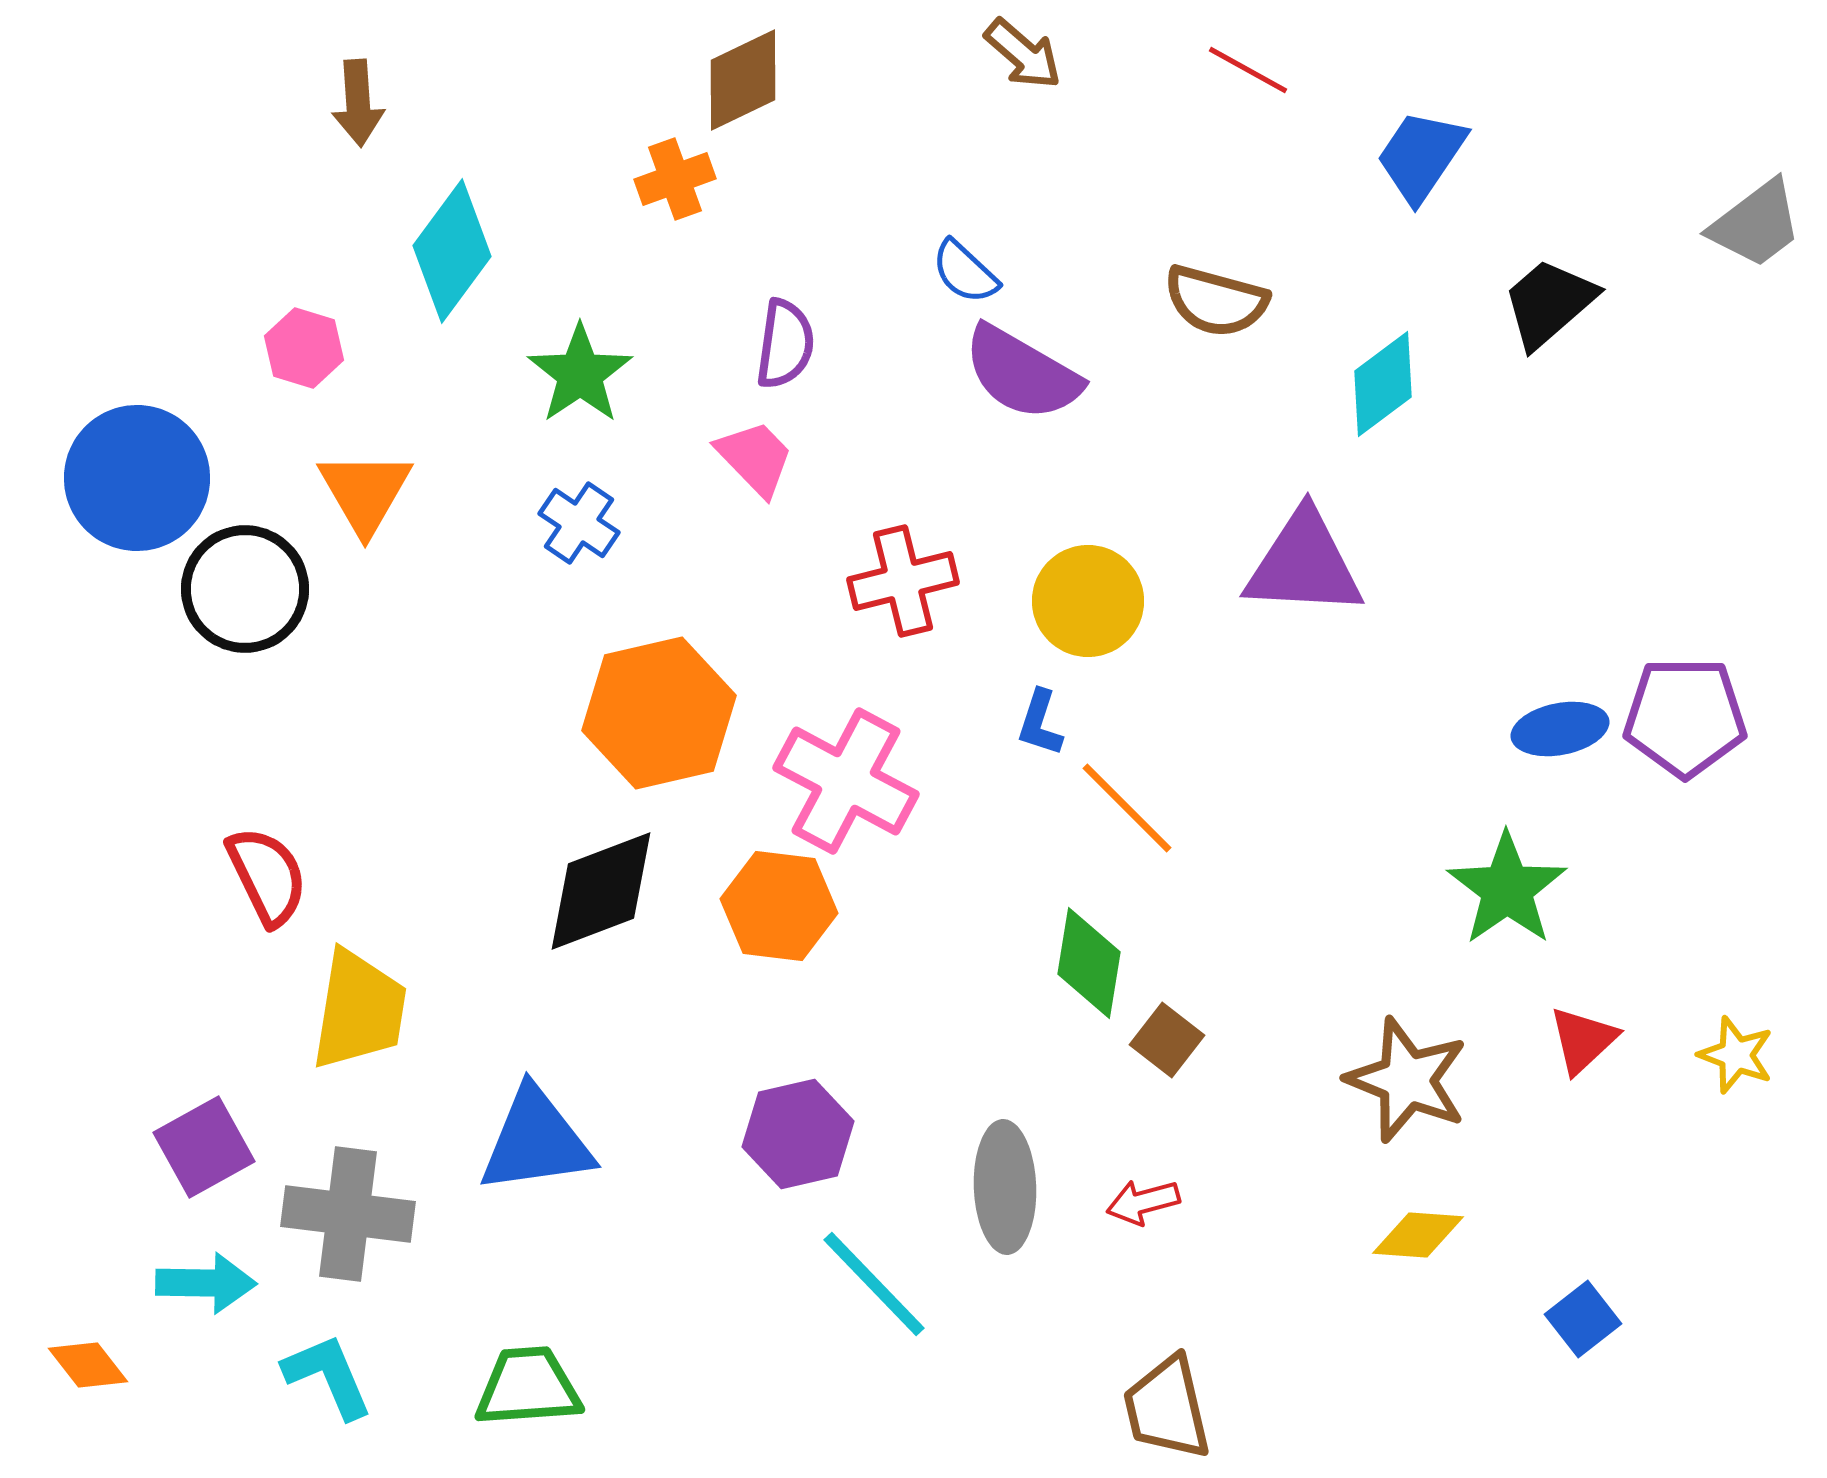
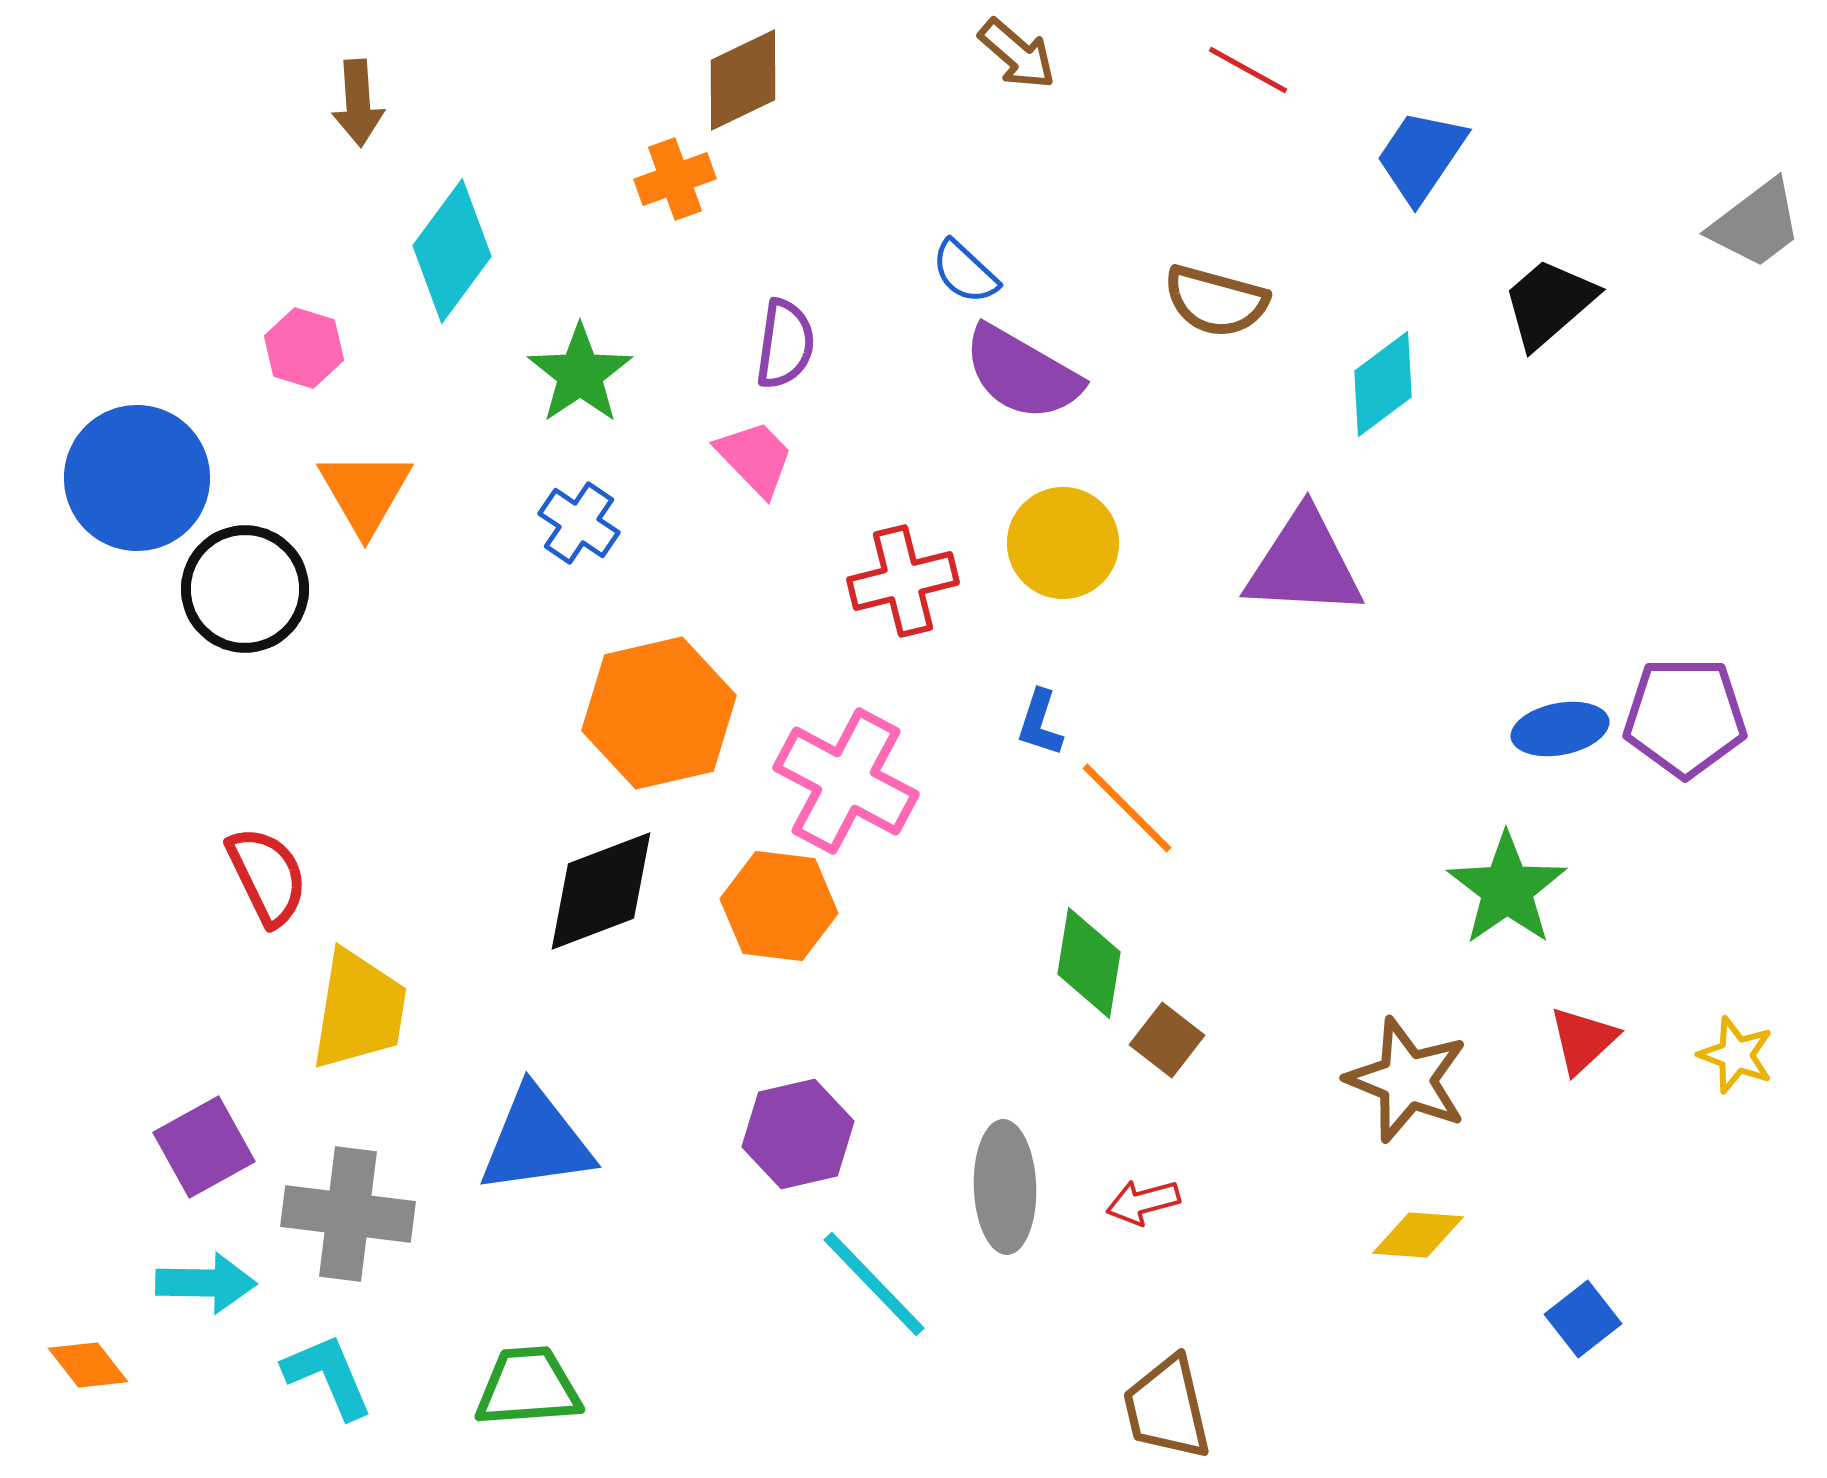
brown arrow at (1023, 54): moved 6 px left
yellow circle at (1088, 601): moved 25 px left, 58 px up
